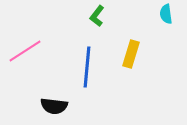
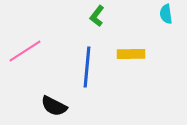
yellow rectangle: rotated 72 degrees clockwise
black semicircle: rotated 20 degrees clockwise
